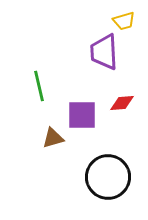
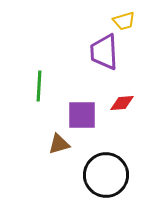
green line: rotated 16 degrees clockwise
brown triangle: moved 6 px right, 6 px down
black circle: moved 2 px left, 2 px up
